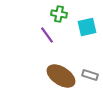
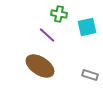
purple line: rotated 12 degrees counterclockwise
brown ellipse: moved 21 px left, 10 px up
